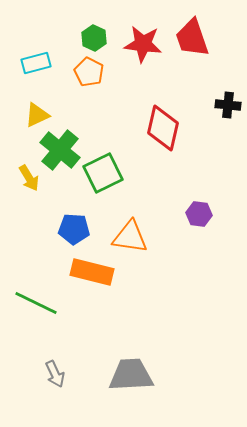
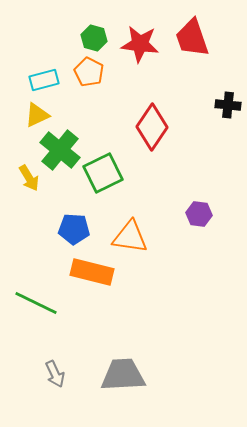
green hexagon: rotated 10 degrees counterclockwise
red star: moved 3 px left
cyan rectangle: moved 8 px right, 17 px down
red diamond: moved 11 px left, 1 px up; rotated 21 degrees clockwise
gray trapezoid: moved 8 px left
